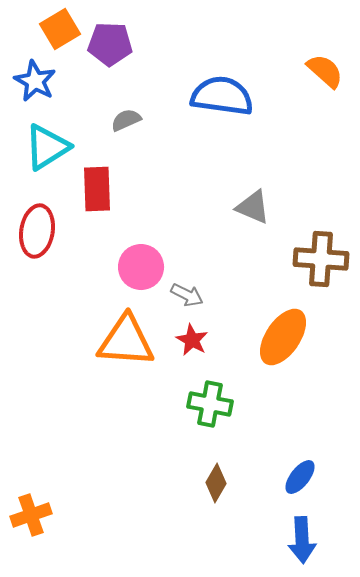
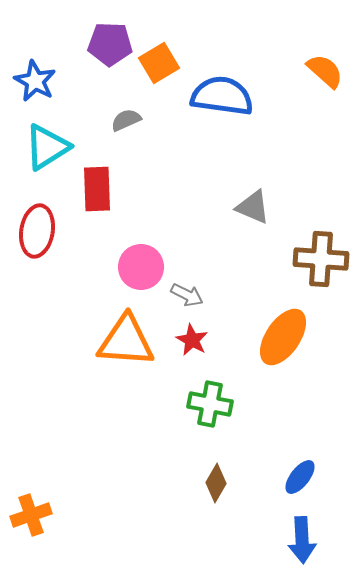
orange square: moved 99 px right, 34 px down
